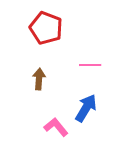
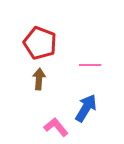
red pentagon: moved 6 px left, 15 px down
